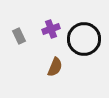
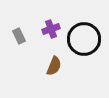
brown semicircle: moved 1 px left, 1 px up
